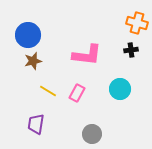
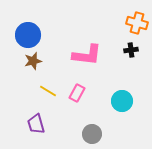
cyan circle: moved 2 px right, 12 px down
purple trapezoid: rotated 25 degrees counterclockwise
